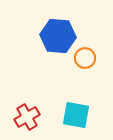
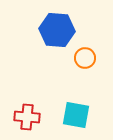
blue hexagon: moved 1 px left, 6 px up
red cross: rotated 35 degrees clockwise
